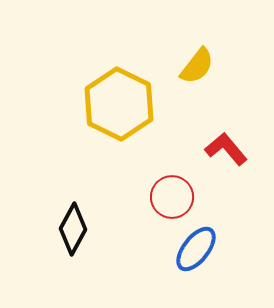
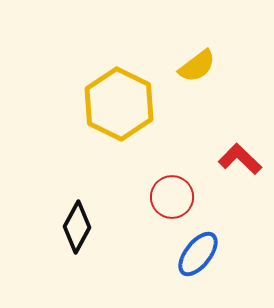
yellow semicircle: rotated 15 degrees clockwise
red L-shape: moved 14 px right, 10 px down; rotated 6 degrees counterclockwise
black diamond: moved 4 px right, 2 px up
blue ellipse: moved 2 px right, 5 px down
